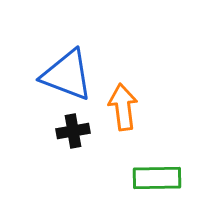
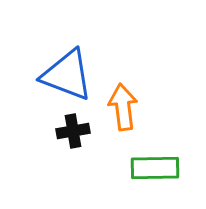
green rectangle: moved 2 px left, 10 px up
